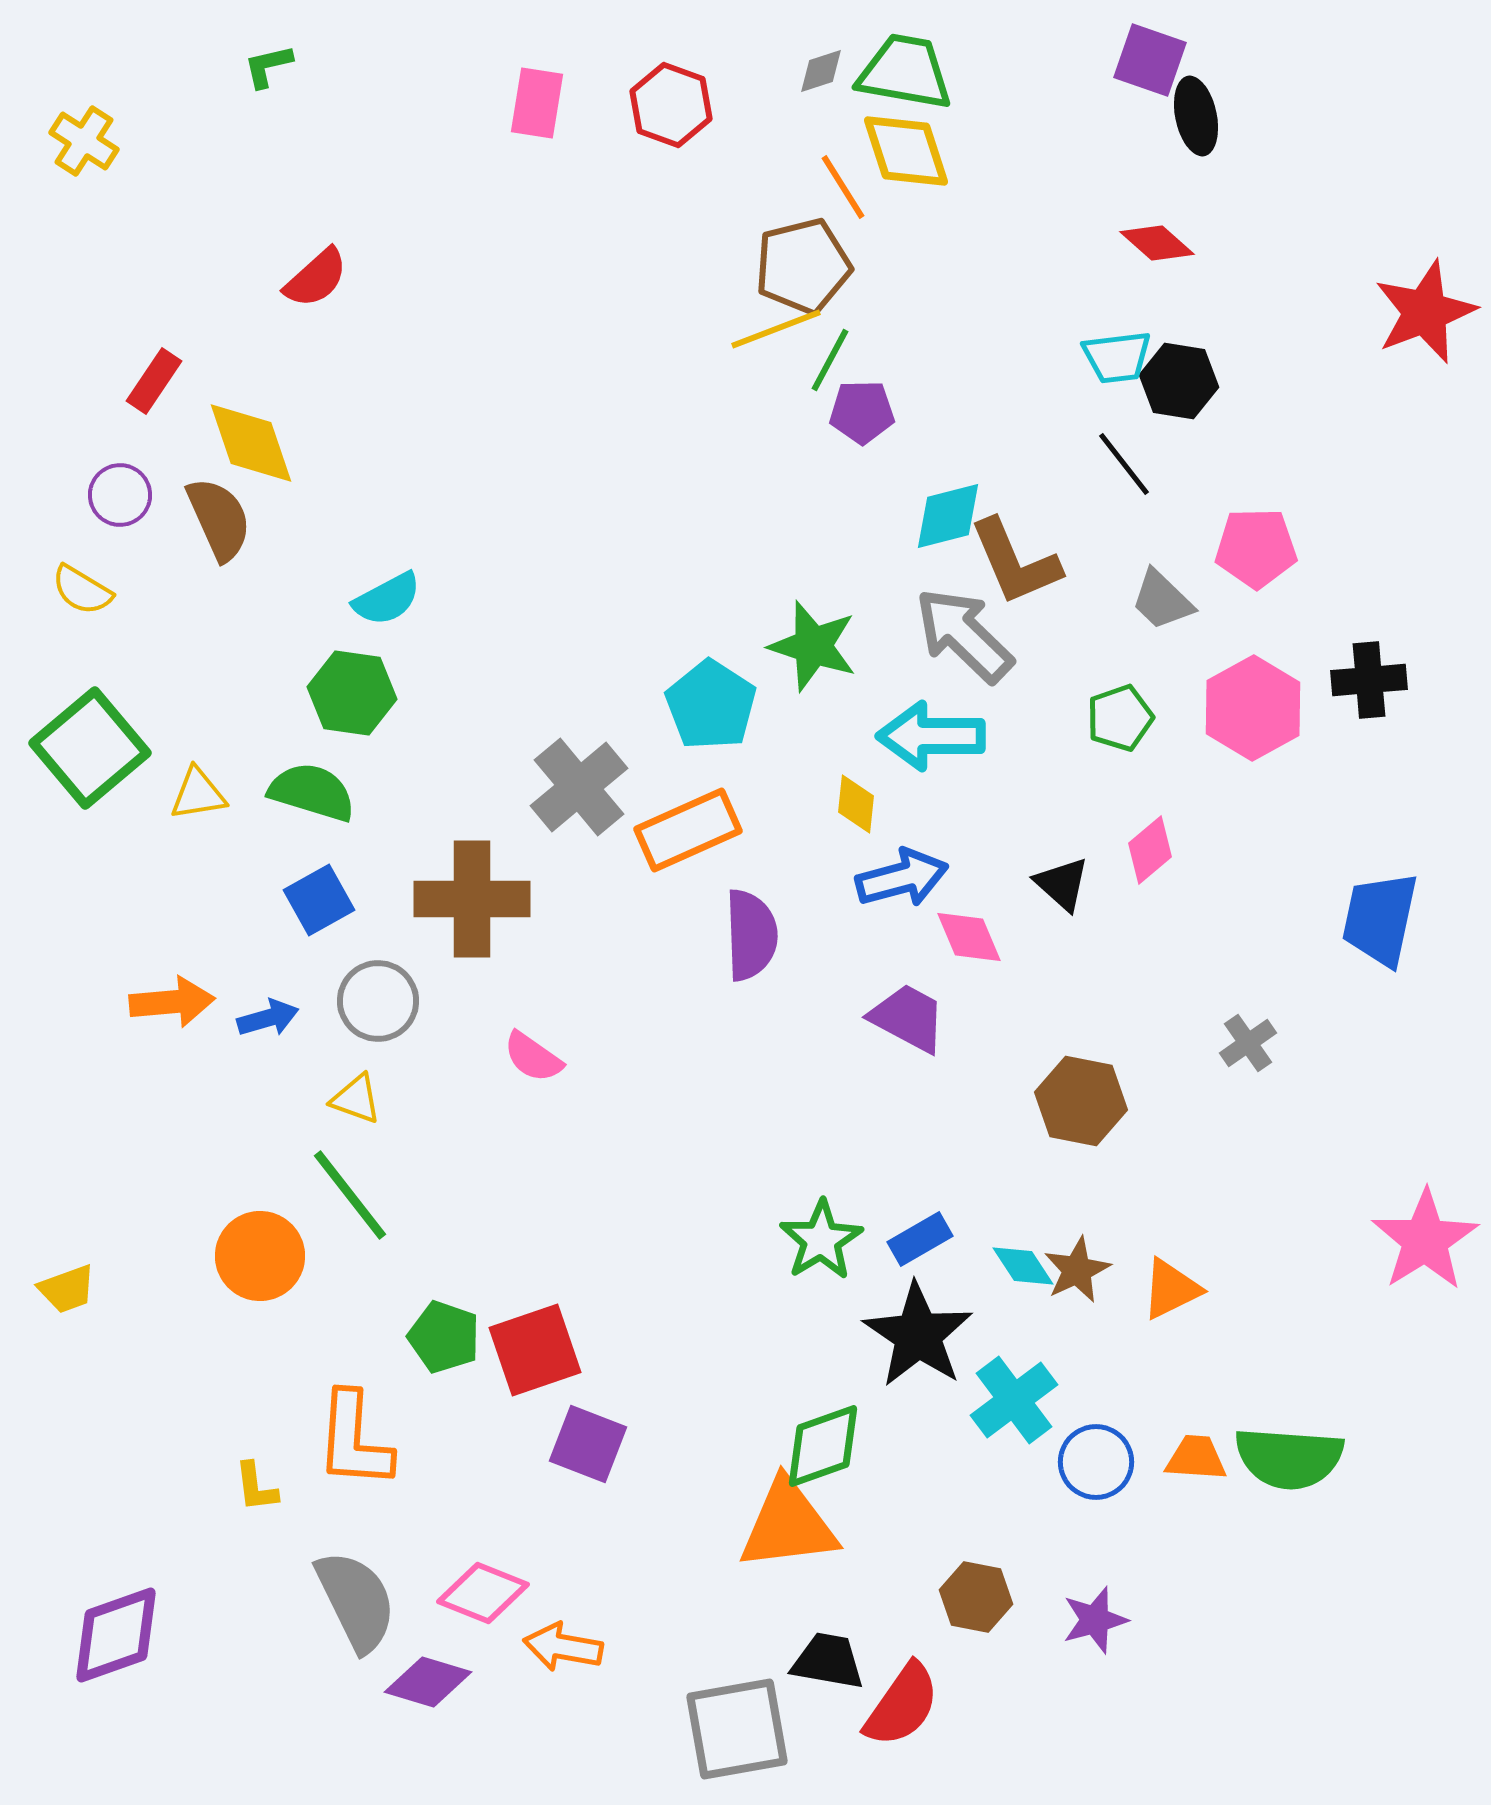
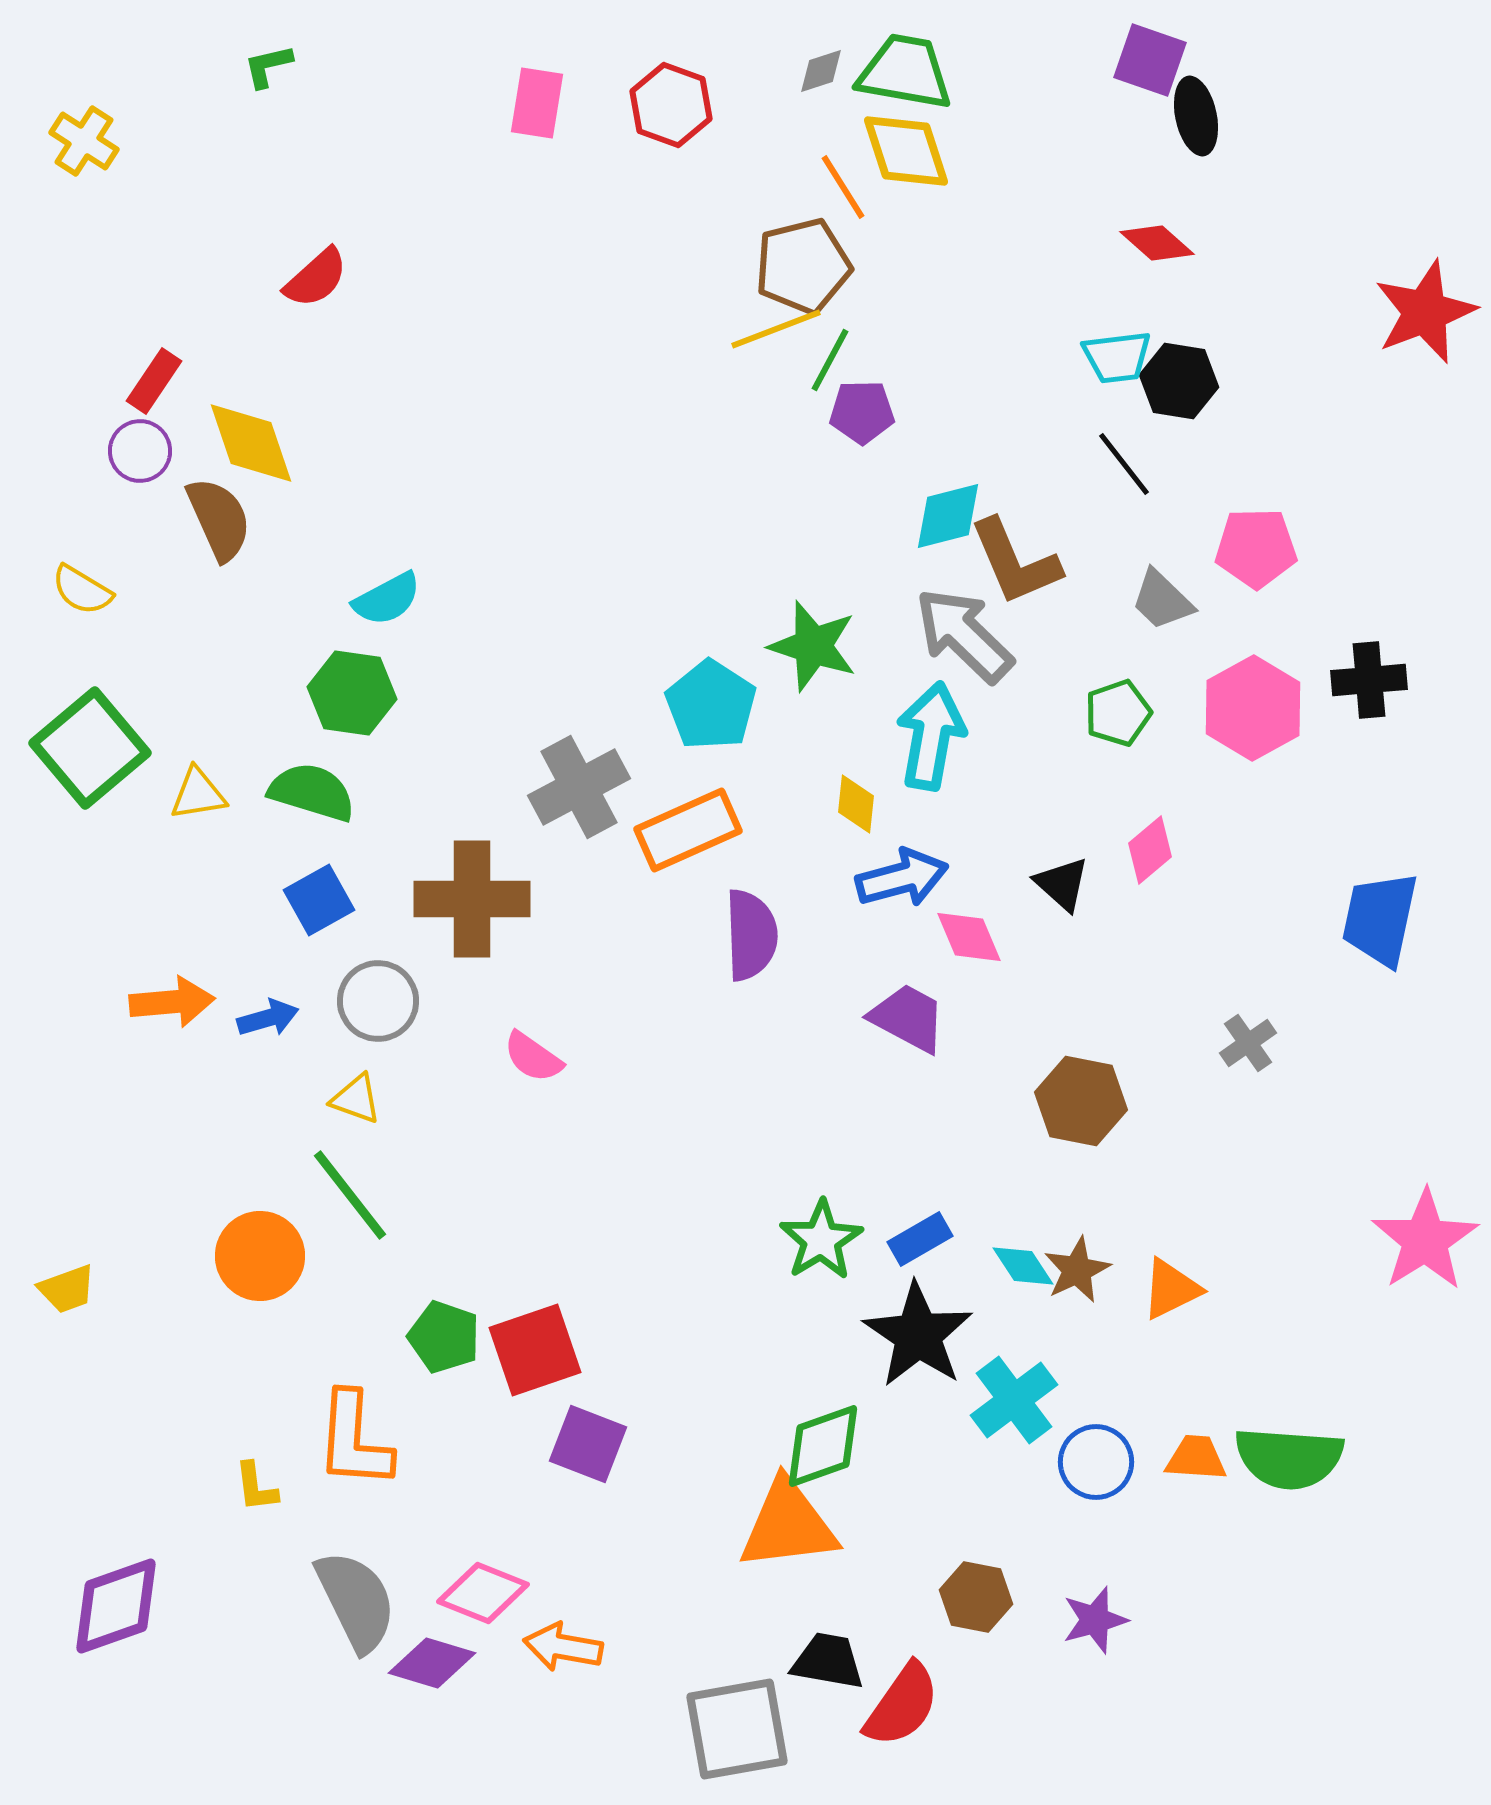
purple circle at (120, 495): moved 20 px right, 44 px up
green pentagon at (1120, 718): moved 2 px left, 5 px up
cyan arrow at (931, 736): rotated 100 degrees clockwise
gray cross at (579, 787): rotated 12 degrees clockwise
purple diamond at (116, 1635): moved 29 px up
purple diamond at (428, 1682): moved 4 px right, 19 px up
